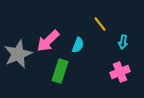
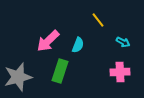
yellow line: moved 2 px left, 4 px up
cyan arrow: rotated 72 degrees counterclockwise
gray star: moved 23 px down; rotated 8 degrees clockwise
pink cross: rotated 18 degrees clockwise
